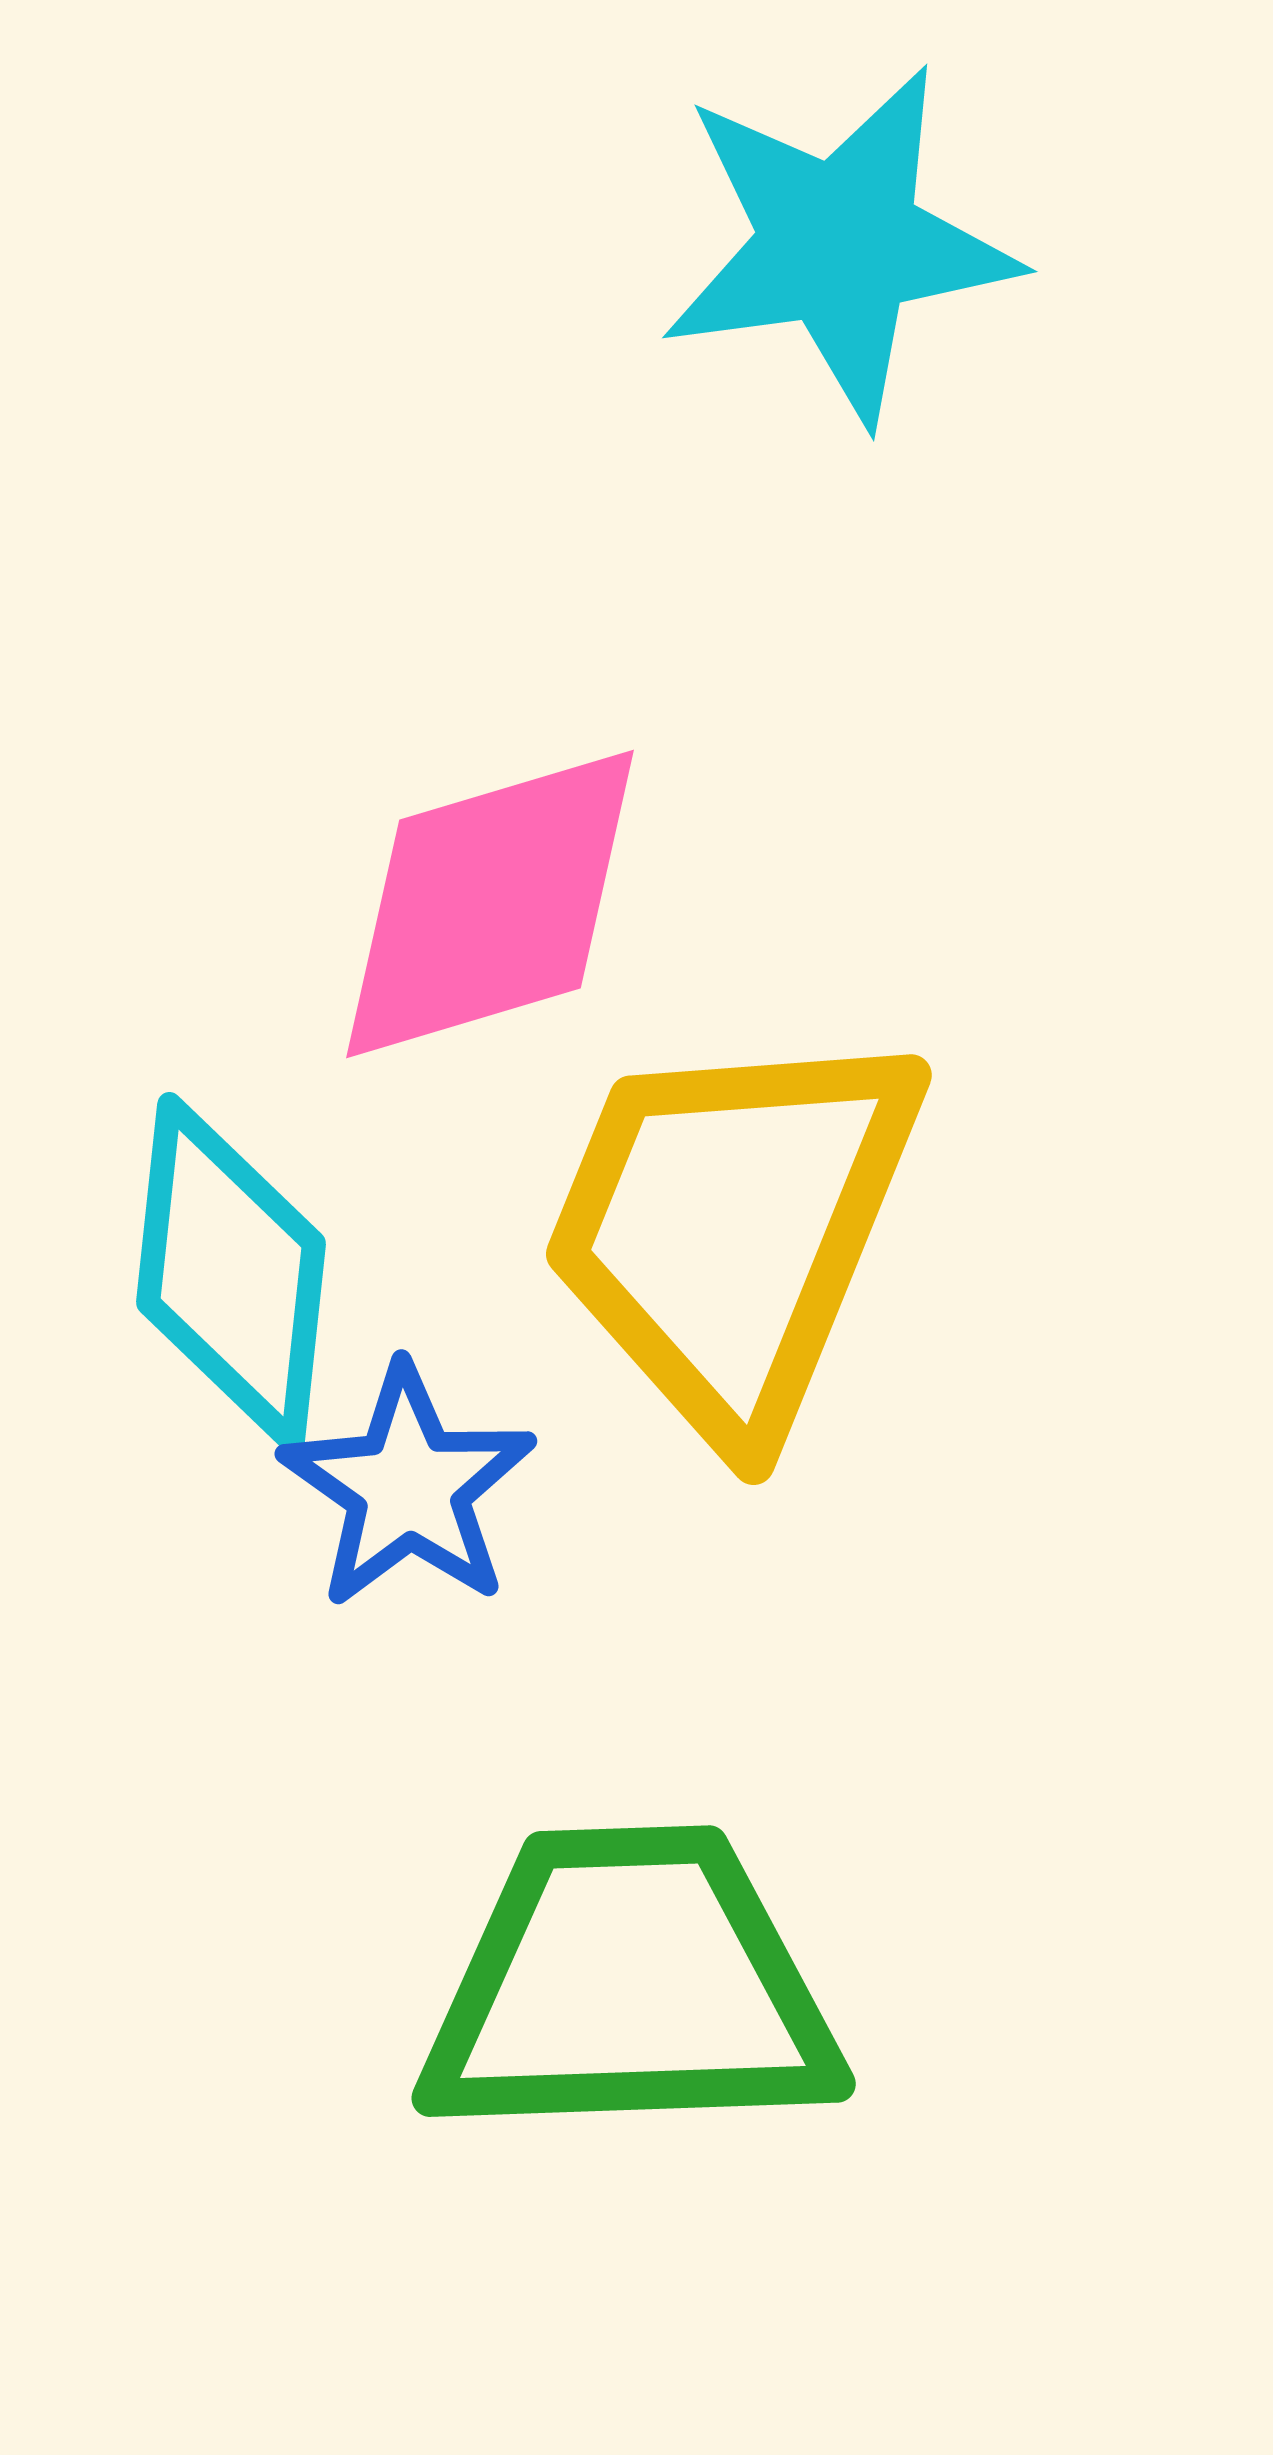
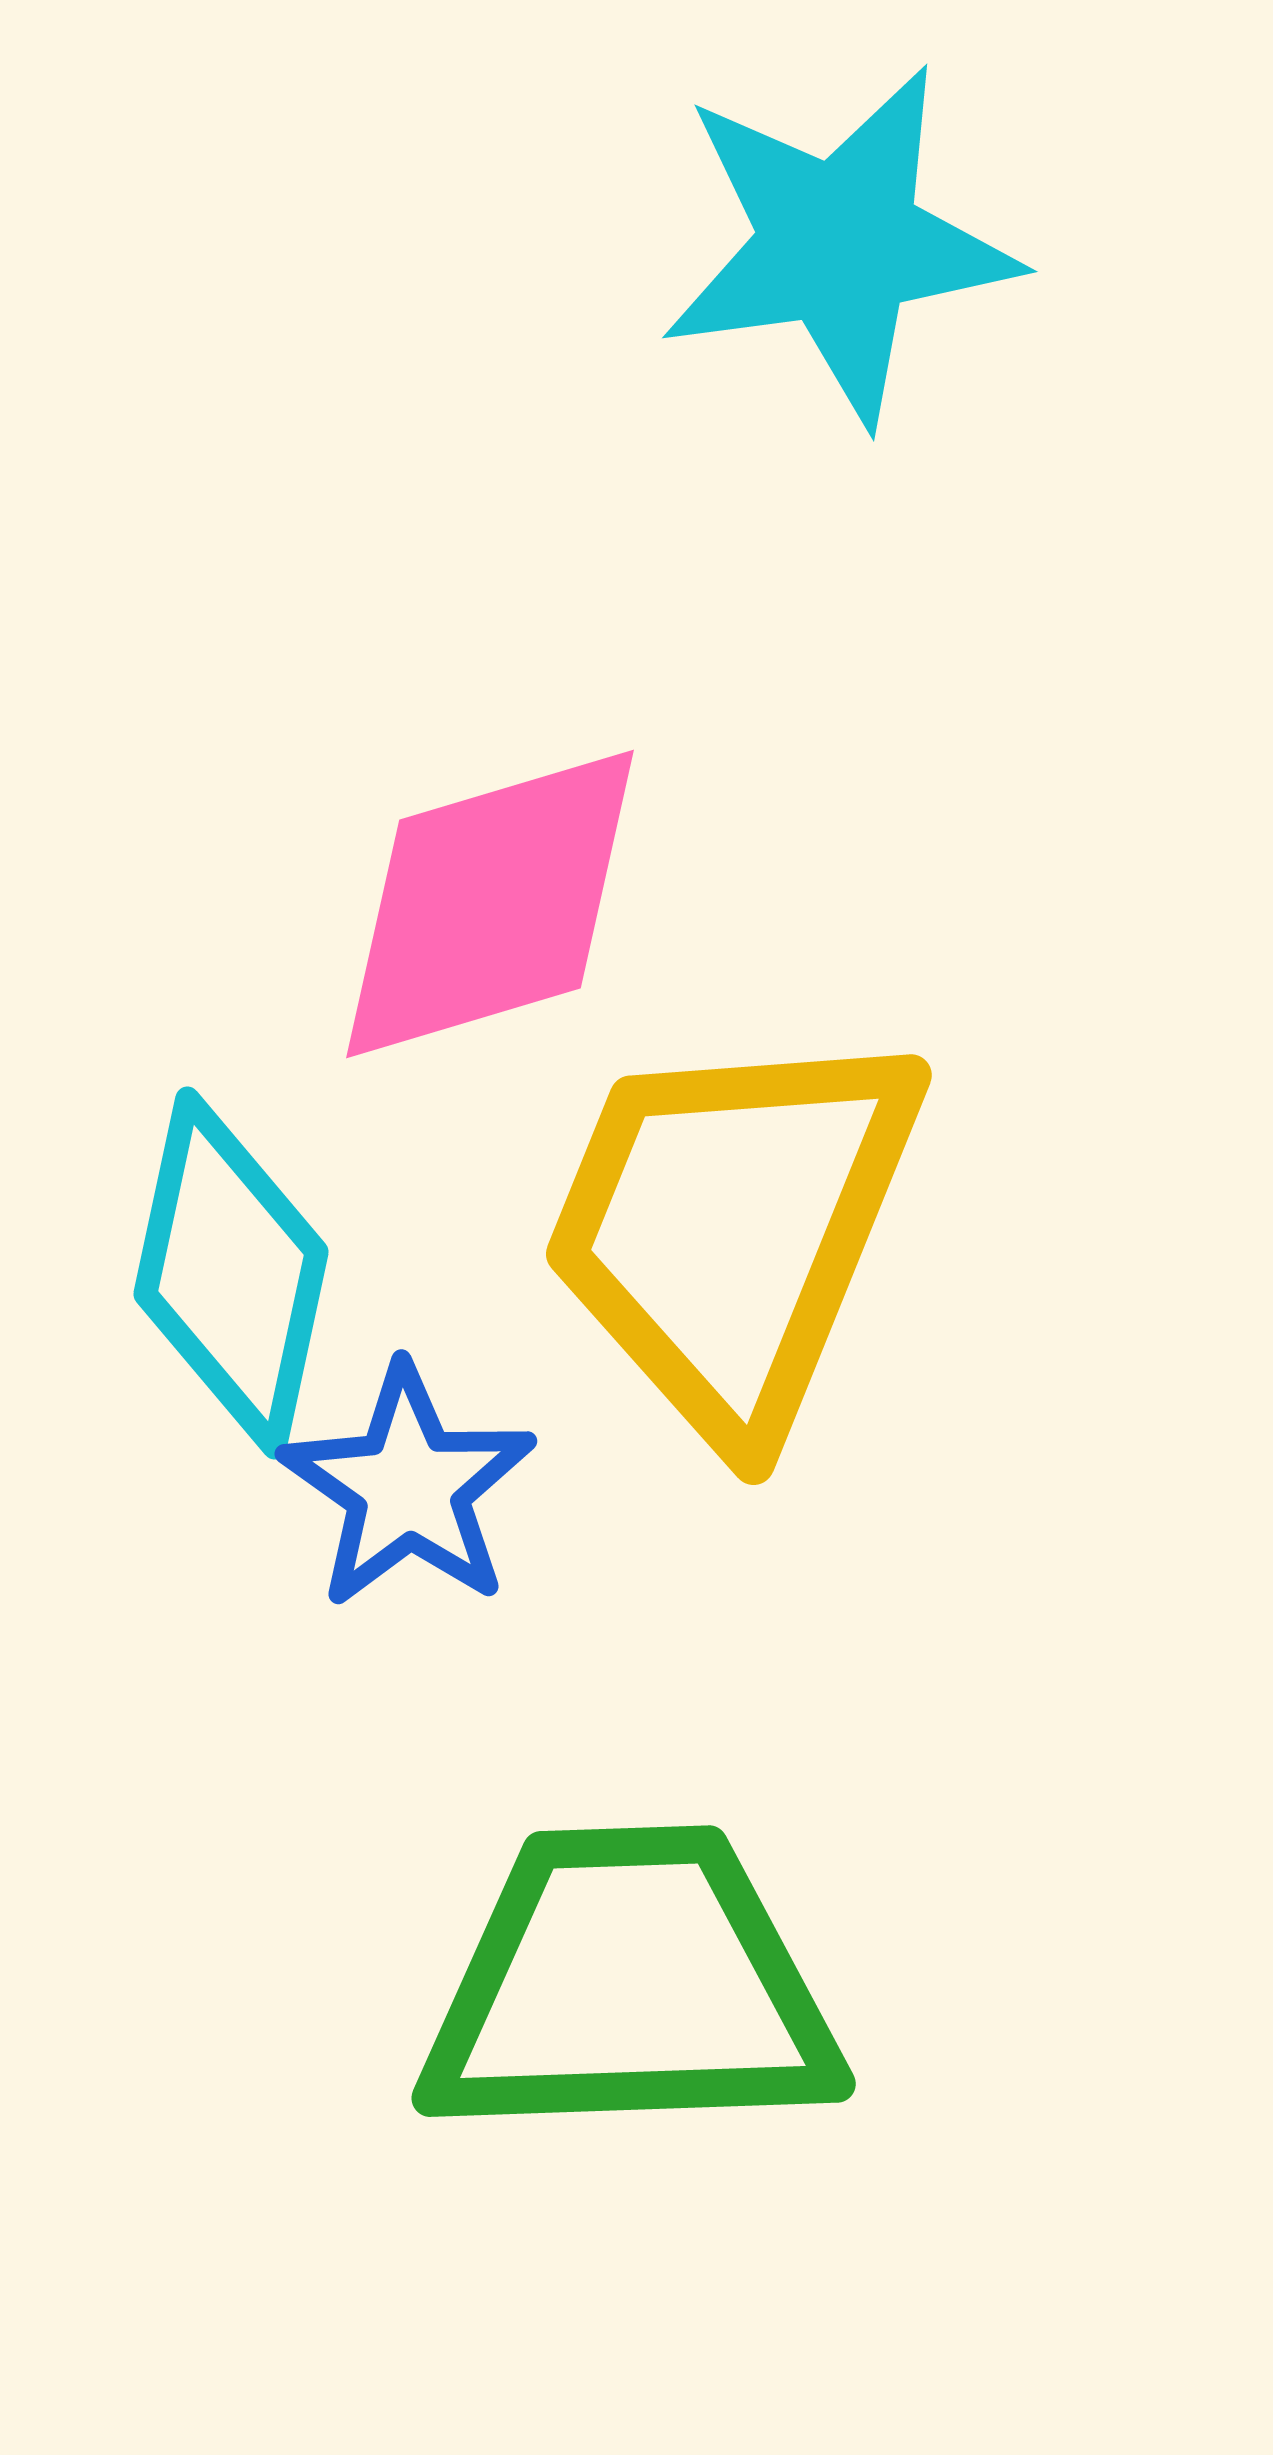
cyan diamond: rotated 6 degrees clockwise
